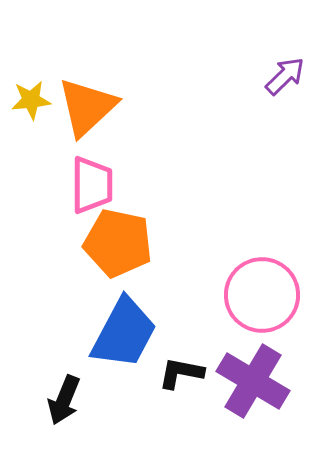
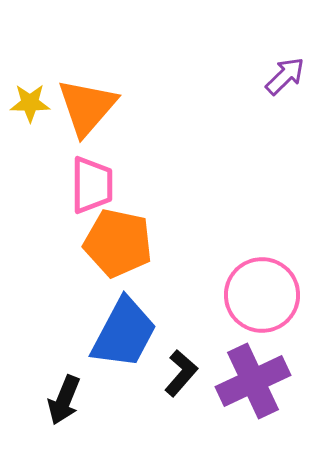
yellow star: moved 1 px left, 3 px down; rotated 6 degrees clockwise
orange triangle: rotated 6 degrees counterclockwise
black L-shape: rotated 120 degrees clockwise
purple cross: rotated 34 degrees clockwise
